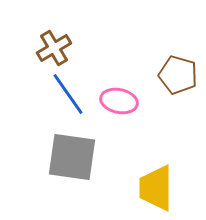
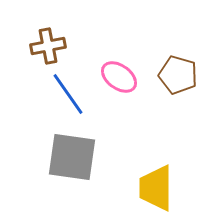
brown cross: moved 6 px left, 2 px up; rotated 20 degrees clockwise
pink ellipse: moved 24 px up; rotated 24 degrees clockwise
